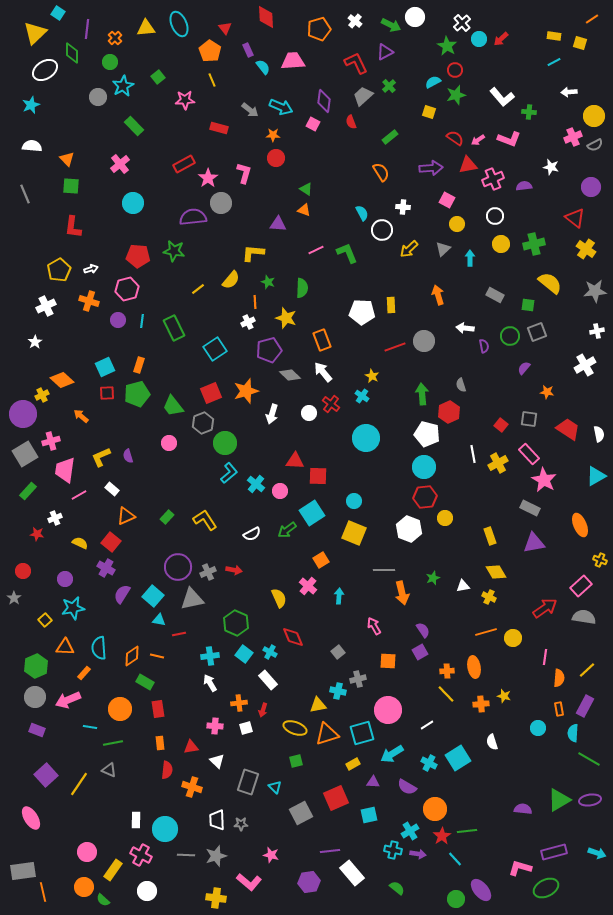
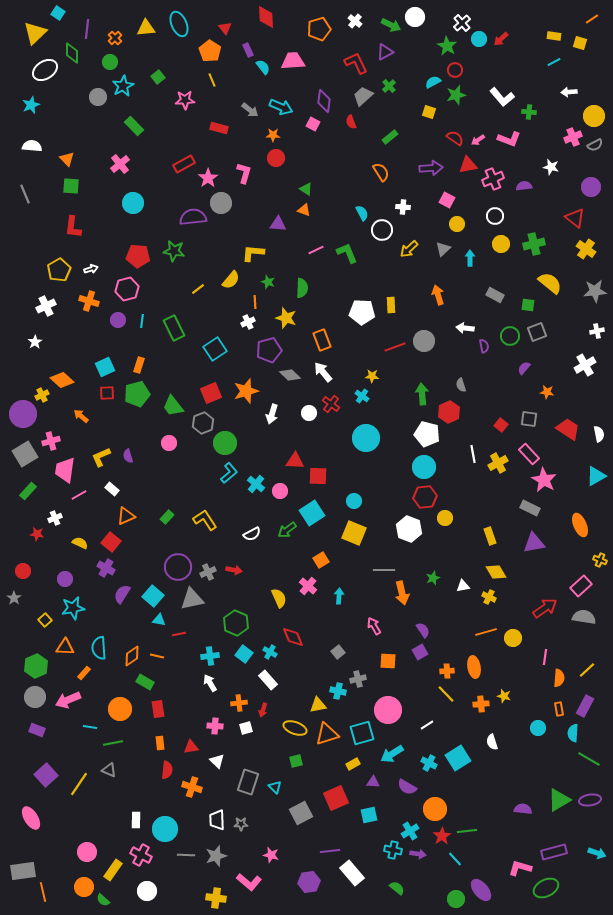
yellow star at (372, 376): rotated 24 degrees counterclockwise
